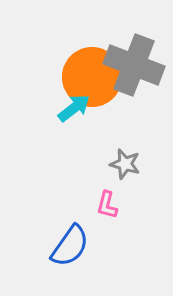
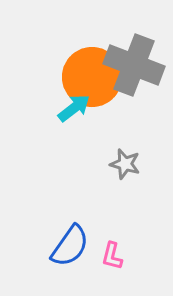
pink L-shape: moved 5 px right, 51 px down
